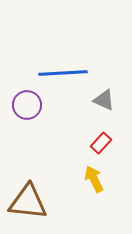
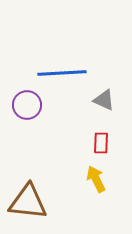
blue line: moved 1 px left
red rectangle: rotated 40 degrees counterclockwise
yellow arrow: moved 2 px right
